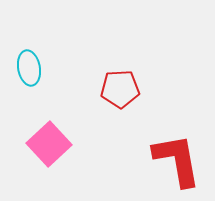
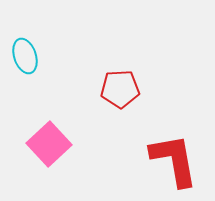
cyan ellipse: moved 4 px left, 12 px up; rotated 8 degrees counterclockwise
red L-shape: moved 3 px left
